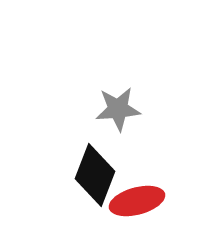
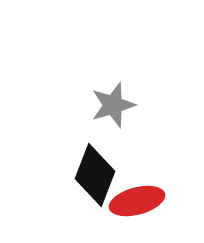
gray star: moved 5 px left, 4 px up; rotated 12 degrees counterclockwise
